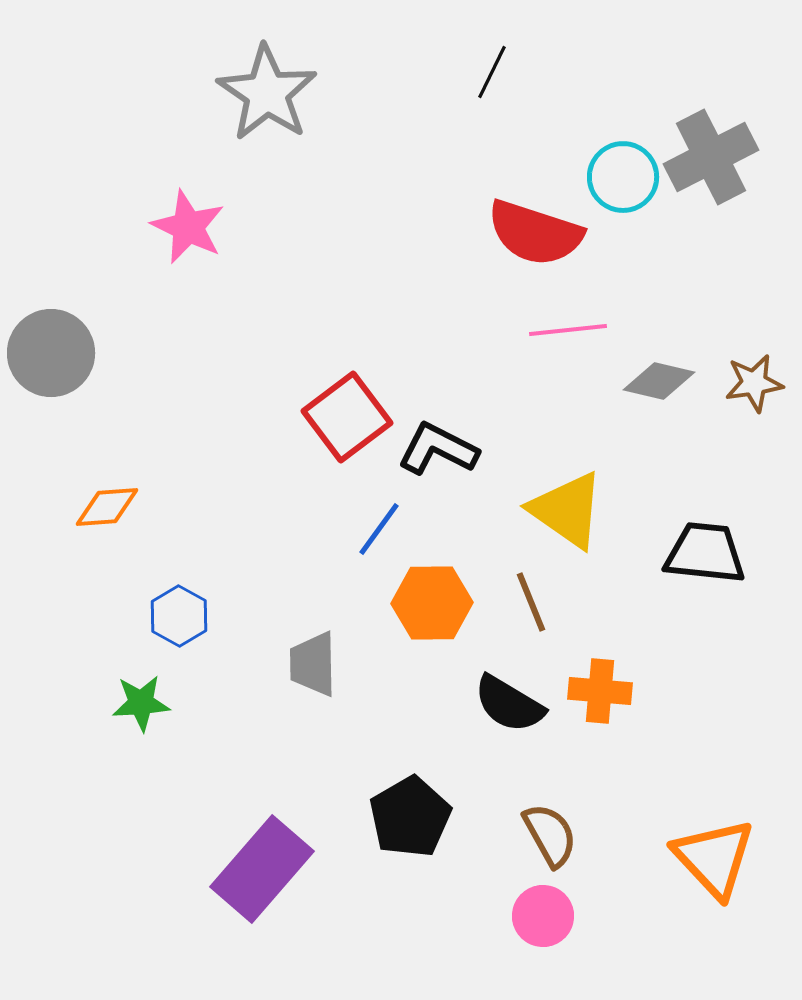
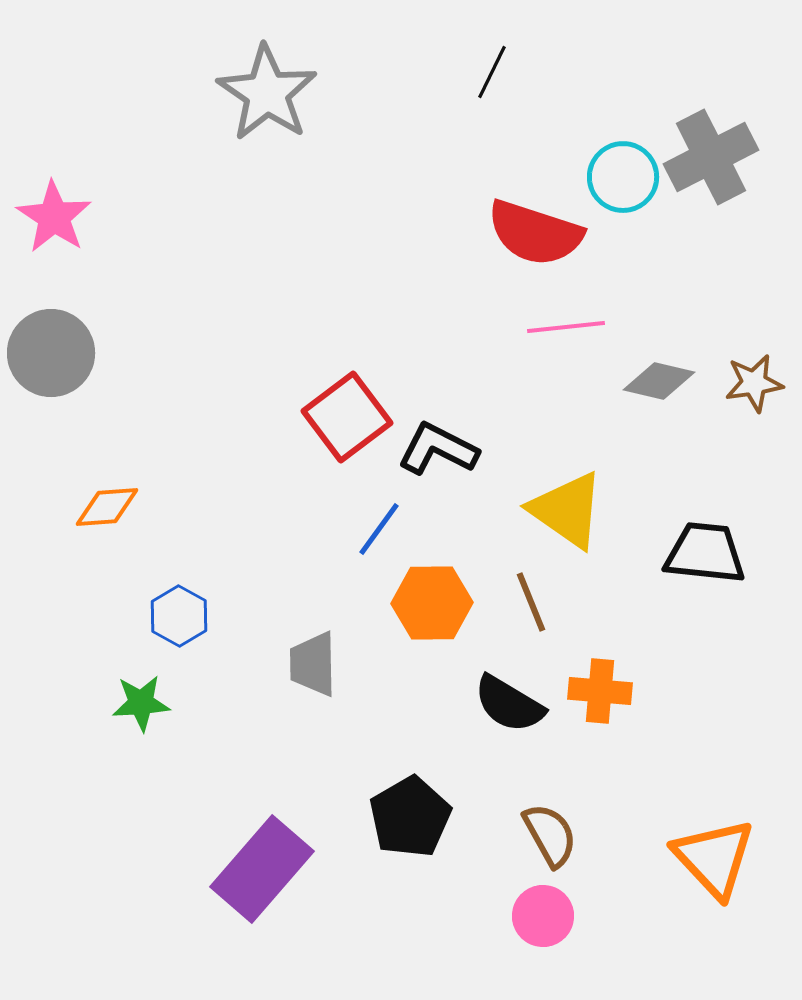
pink star: moved 134 px left, 10 px up; rotated 8 degrees clockwise
pink line: moved 2 px left, 3 px up
